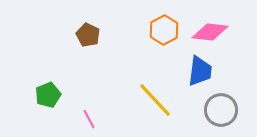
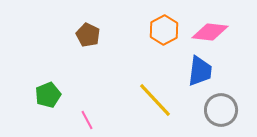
pink line: moved 2 px left, 1 px down
